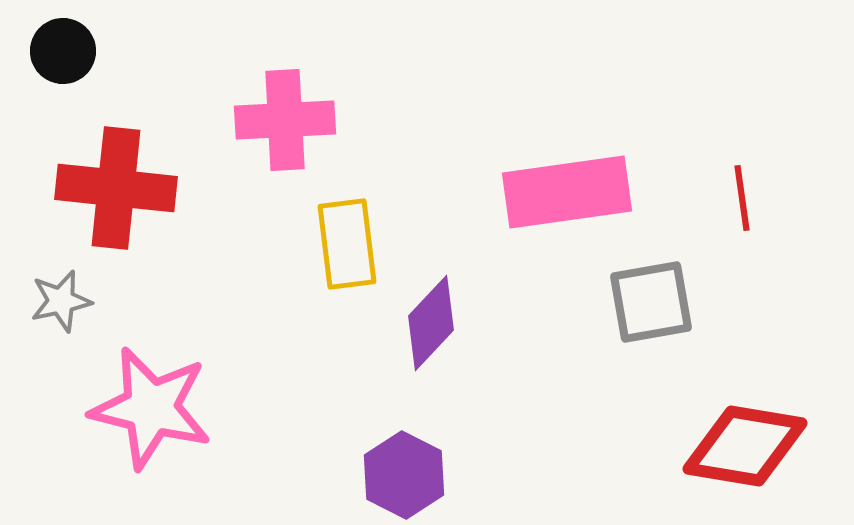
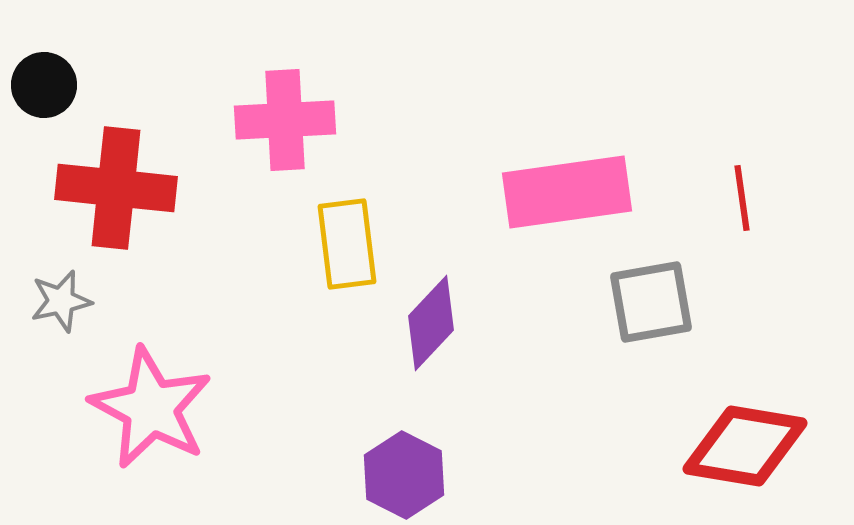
black circle: moved 19 px left, 34 px down
pink star: rotated 14 degrees clockwise
